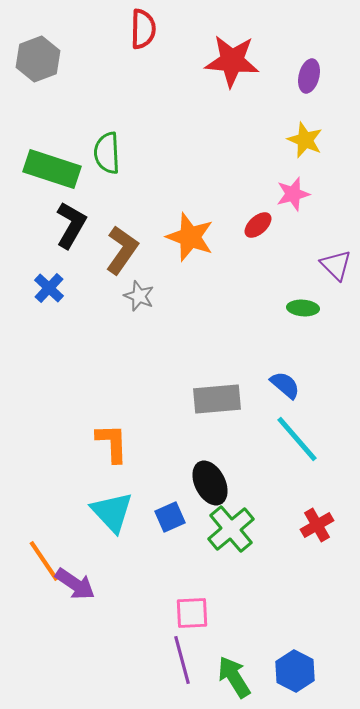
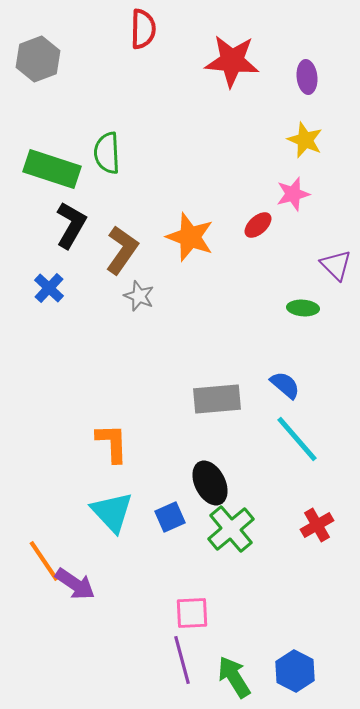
purple ellipse: moved 2 px left, 1 px down; rotated 20 degrees counterclockwise
